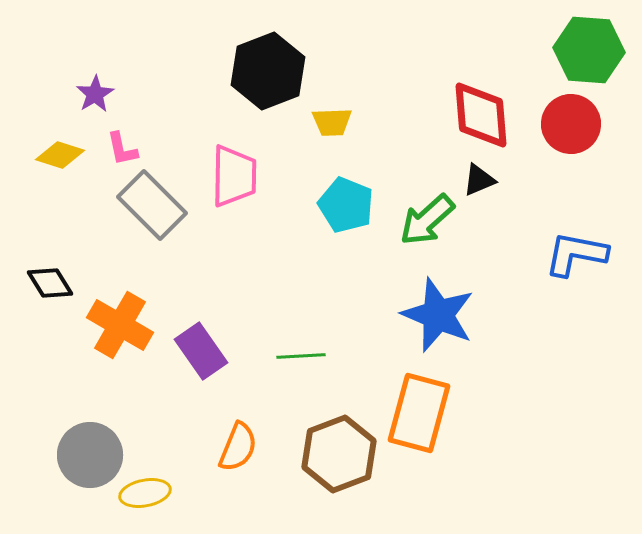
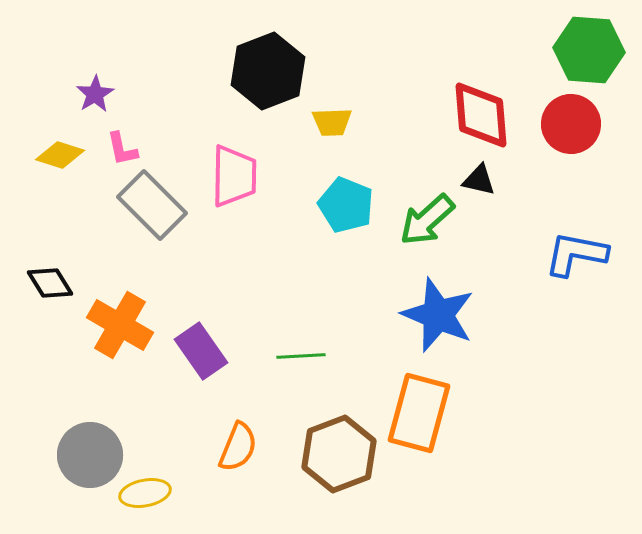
black triangle: rotated 36 degrees clockwise
